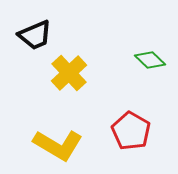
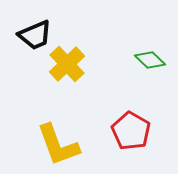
yellow cross: moved 2 px left, 9 px up
yellow L-shape: rotated 39 degrees clockwise
